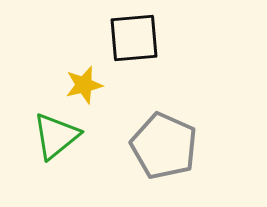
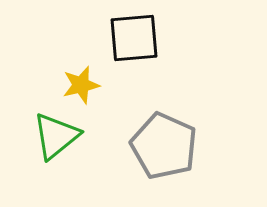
yellow star: moved 3 px left
